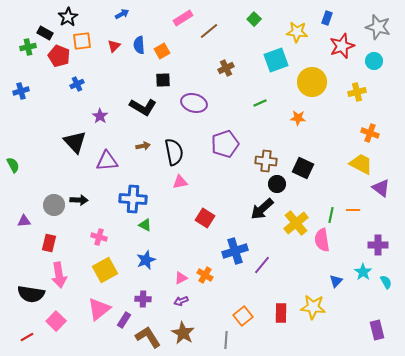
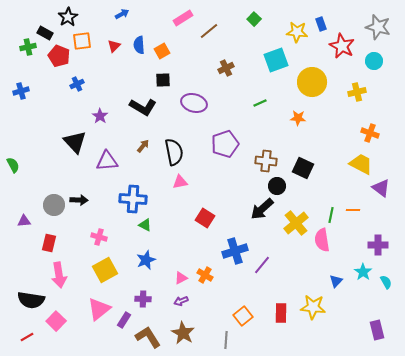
blue rectangle at (327, 18): moved 6 px left, 6 px down; rotated 40 degrees counterclockwise
red star at (342, 46): rotated 25 degrees counterclockwise
brown arrow at (143, 146): rotated 40 degrees counterclockwise
black circle at (277, 184): moved 2 px down
black semicircle at (31, 294): moved 6 px down
